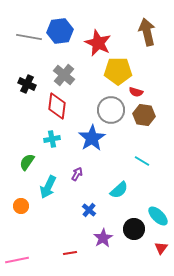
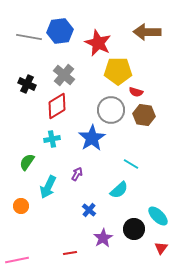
brown arrow: rotated 76 degrees counterclockwise
red diamond: rotated 52 degrees clockwise
cyan line: moved 11 px left, 3 px down
